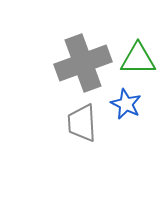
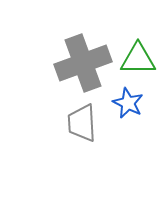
blue star: moved 2 px right, 1 px up
